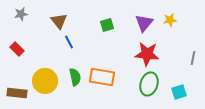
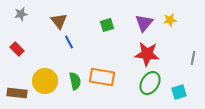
green semicircle: moved 4 px down
green ellipse: moved 1 px right, 1 px up; rotated 15 degrees clockwise
